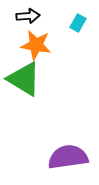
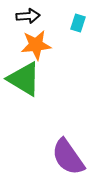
cyan rectangle: rotated 12 degrees counterclockwise
orange star: rotated 16 degrees counterclockwise
purple semicircle: rotated 117 degrees counterclockwise
